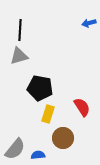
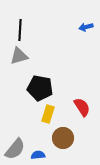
blue arrow: moved 3 px left, 4 px down
